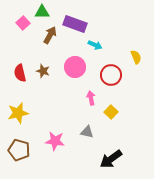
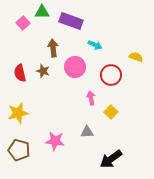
purple rectangle: moved 4 px left, 3 px up
brown arrow: moved 3 px right, 13 px down; rotated 36 degrees counterclockwise
yellow semicircle: rotated 48 degrees counterclockwise
gray triangle: rotated 16 degrees counterclockwise
